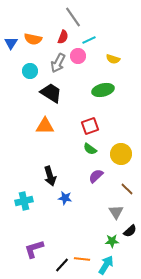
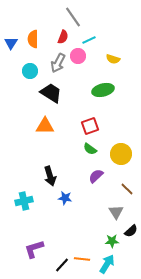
orange semicircle: rotated 78 degrees clockwise
black semicircle: moved 1 px right
cyan arrow: moved 1 px right, 1 px up
